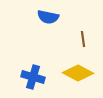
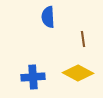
blue semicircle: rotated 75 degrees clockwise
blue cross: rotated 20 degrees counterclockwise
